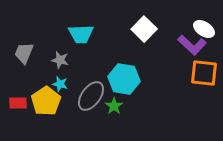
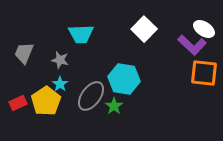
cyan star: rotated 21 degrees clockwise
red rectangle: rotated 24 degrees counterclockwise
